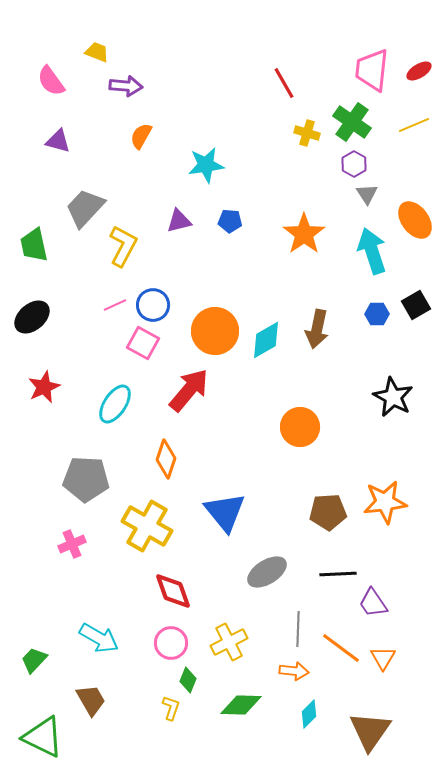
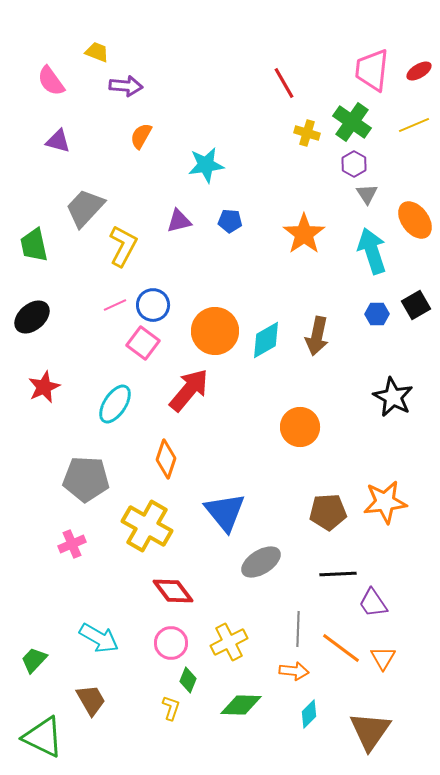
brown arrow at (317, 329): moved 7 px down
pink square at (143, 343): rotated 8 degrees clockwise
gray ellipse at (267, 572): moved 6 px left, 10 px up
red diamond at (173, 591): rotated 18 degrees counterclockwise
